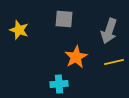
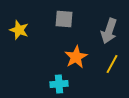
yellow line: moved 2 px left, 2 px down; rotated 48 degrees counterclockwise
